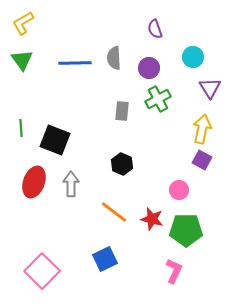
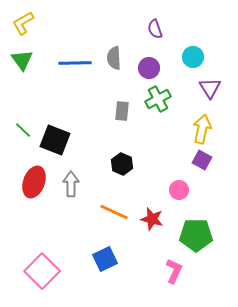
green line: moved 2 px right, 2 px down; rotated 42 degrees counterclockwise
orange line: rotated 12 degrees counterclockwise
green pentagon: moved 10 px right, 5 px down
